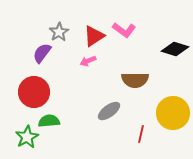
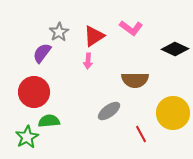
pink L-shape: moved 7 px right, 2 px up
black diamond: rotated 8 degrees clockwise
pink arrow: rotated 63 degrees counterclockwise
red line: rotated 42 degrees counterclockwise
